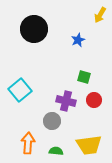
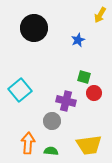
black circle: moved 1 px up
red circle: moved 7 px up
green semicircle: moved 5 px left
